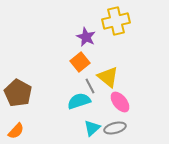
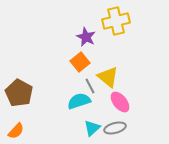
brown pentagon: moved 1 px right
